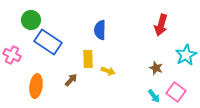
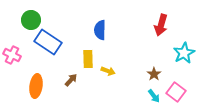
cyan star: moved 2 px left, 2 px up
brown star: moved 2 px left, 6 px down; rotated 16 degrees clockwise
